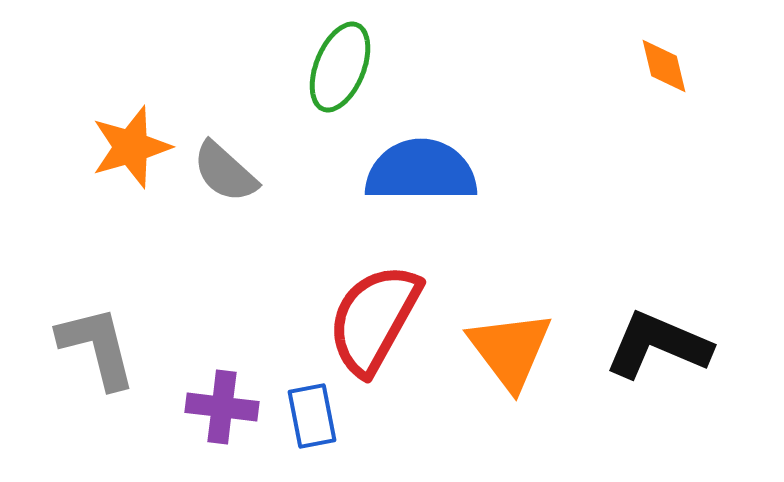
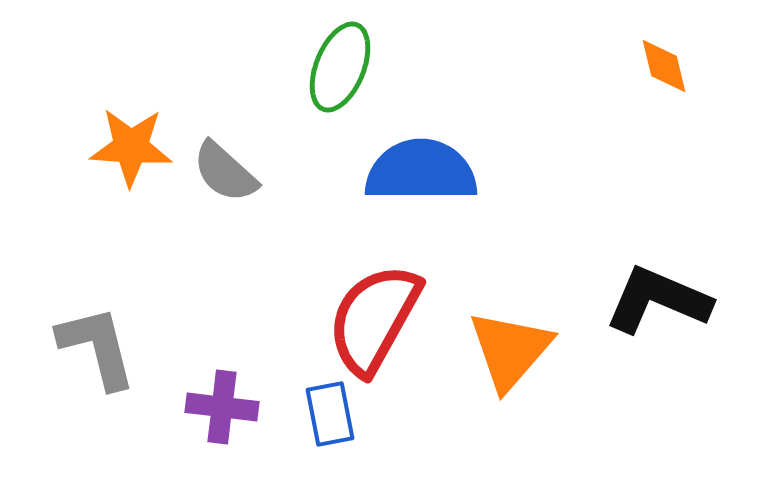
orange star: rotated 20 degrees clockwise
black L-shape: moved 45 px up
orange triangle: rotated 18 degrees clockwise
blue rectangle: moved 18 px right, 2 px up
